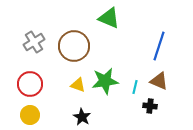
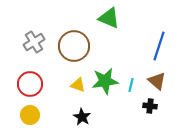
brown triangle: moved 2 px left; rotated 18 degrees clockwise
cyan line: moved 4 px left, 2 px up
